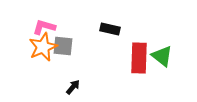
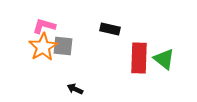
pink L-shape: moved 1 px up
orange star: rotated 8 degrees counterclockwise
green triangle: moved 2 px right, 3 px down
black arrow: moved 2 px right, 2 px down; rotated 105 degrees counterclockwise
